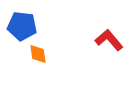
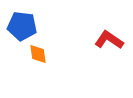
red L-shape: rotated 16 degrees counterclockwise
